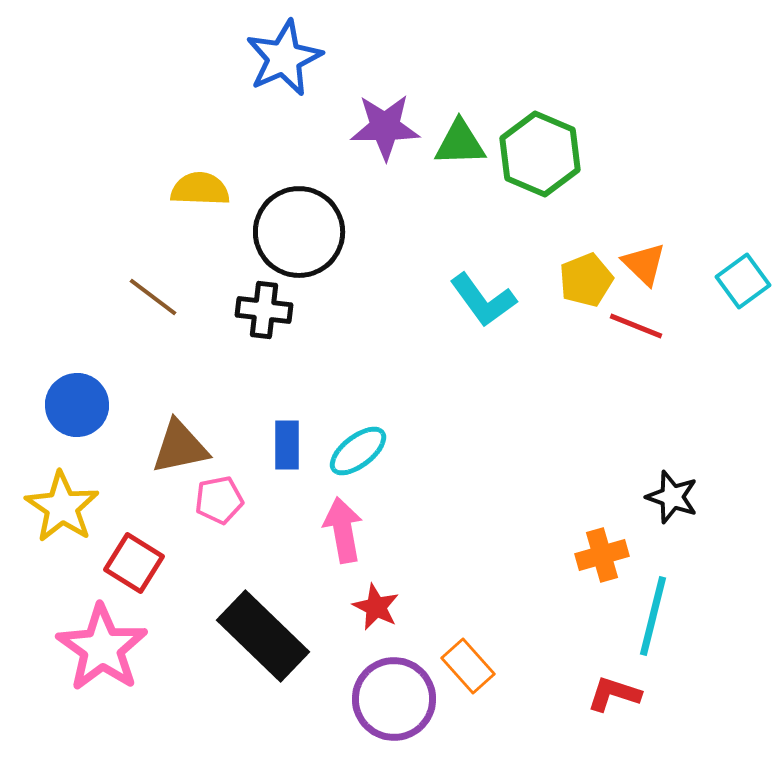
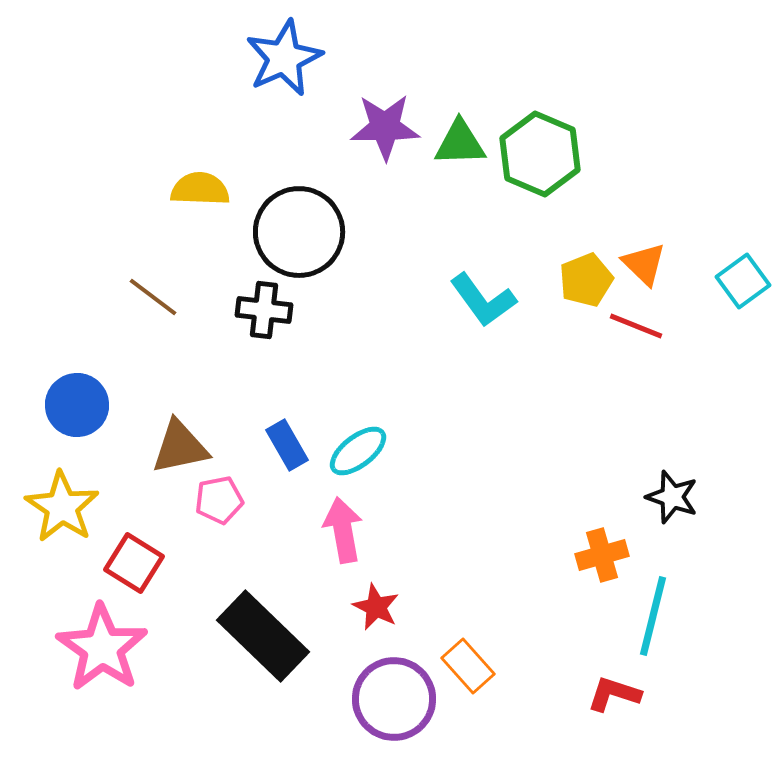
blue rectangle: rotated 30 degrees counterclockwise
